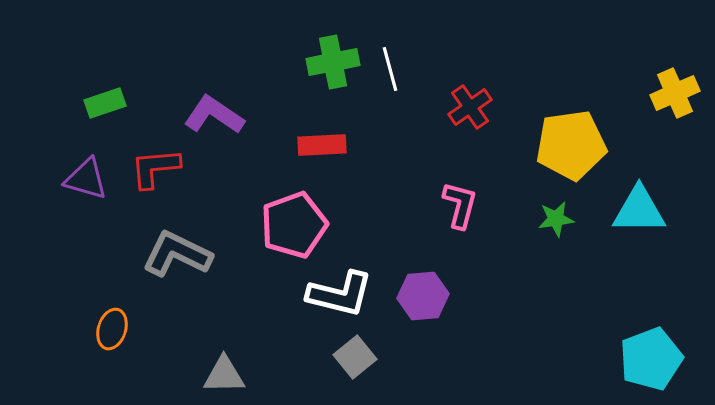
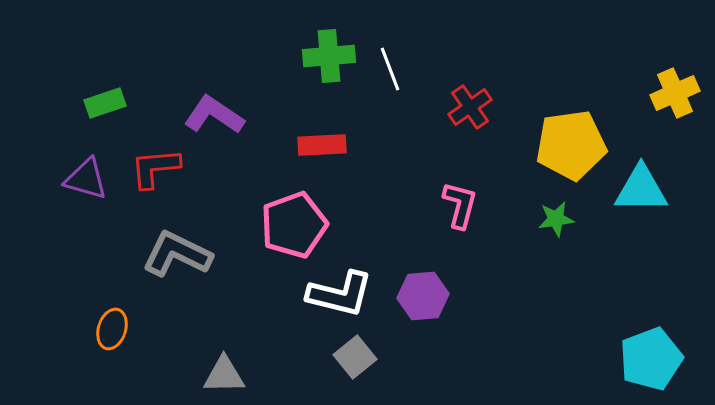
green cross: moved 4 px left, 6 px up; rotated 6 degrees clockwise
white line: rotated 6 degrees counterclockwise
cyan triangle: moved 2 px right, 21 px up
